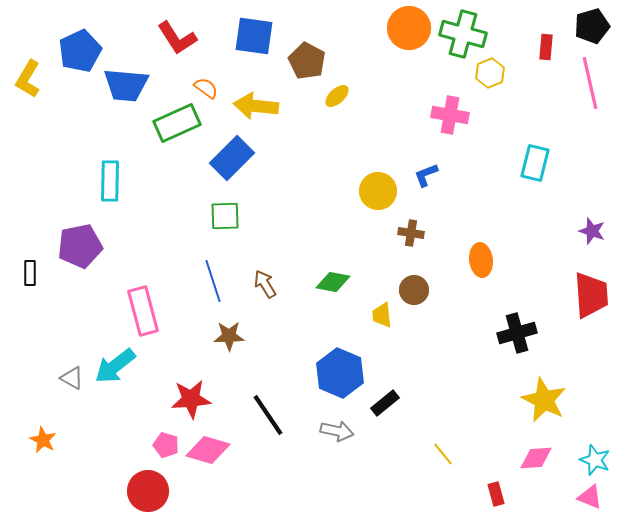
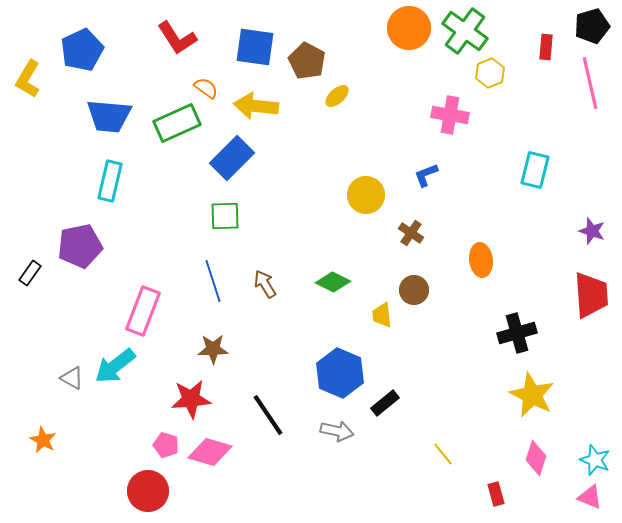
green cross at (463, 34): moved 2 px right, 3 px up; rotated 21 degrees clockwise
blue square at (254, 36): moved 1 px right, 11 px down
blue pentagon at (80, 51): moved 2 px right, 1 px up
blue trapezoid at (126, 85): moved 17 px left, 31 px down
cyan rectangle at (535, 163): moved 7 px down
cyan rectangle at (110, 181): rotated 12 degrees clockwise
yellow circle at (378, 191): moved 12 px left, 4 px down
brown cross at (411, 233): rotated 25 degrees clockwise
black rectangle at (30, 273): rotated 35 degrees clockwise
green diamond at (333, 282): rotated 16 degrees clockwise
pink rectangle at (143, 311): rotated 36 degrees clockwise
brown star at (229, 336): moved 16 px left, 13 px down
yellow star at (544, 400): moved 12 px left, 5 px up
pink diamond at (208, 450): moved 2 px right, 2 px down
pink diamond at (536, 458): rotated 68 degrees counterclockwise
